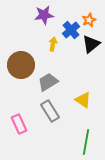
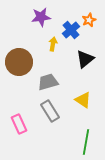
purple star: moved 3 px left, 2 px down
black triangle: moved 6 px left, 15 px down
brown circle: moved 2 px left, 3 px up
gray trapezoid: rotated 15 degrees clockwise
